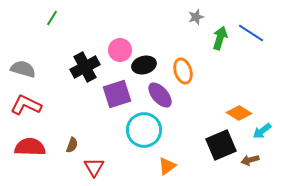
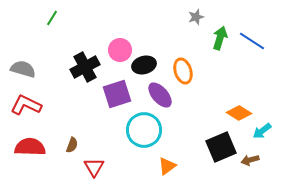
blue line: moved 1 px right, 8 px down
black square: moved 2 px down
